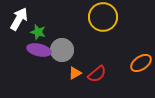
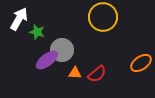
green star: moved 1 px left
purple ellipse: moved 8 px right, 10 px down; rotated 50 degrees counterclockwise
orange triangle: rotated 32 degrees clockwise
